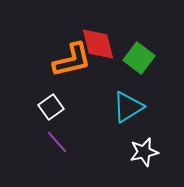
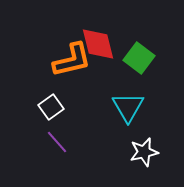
cyan triangle: rotated 28 degrees counterclockwise
